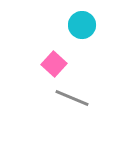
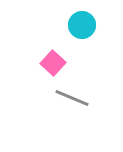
pink square: moved 1 px left, 1 px up
